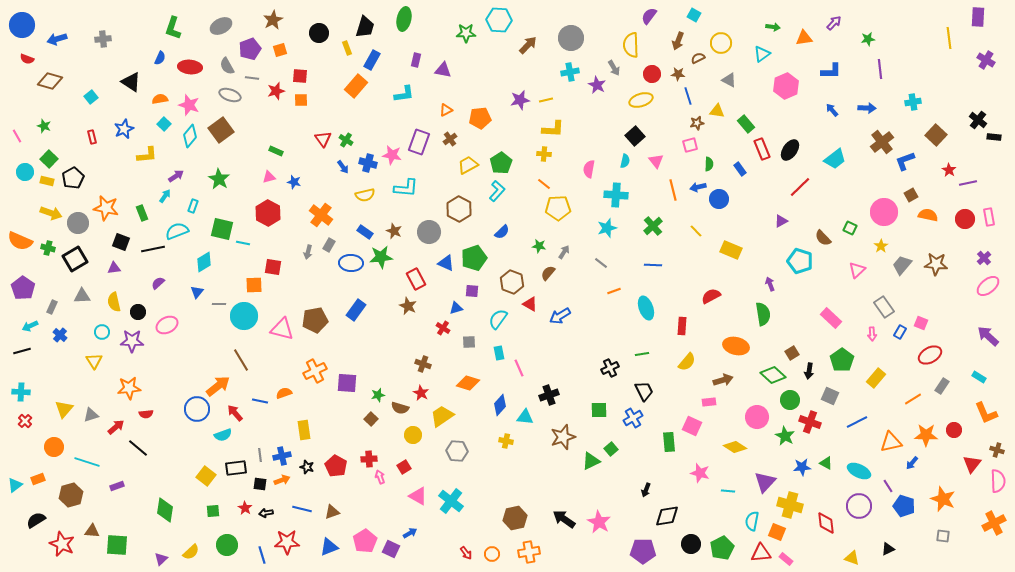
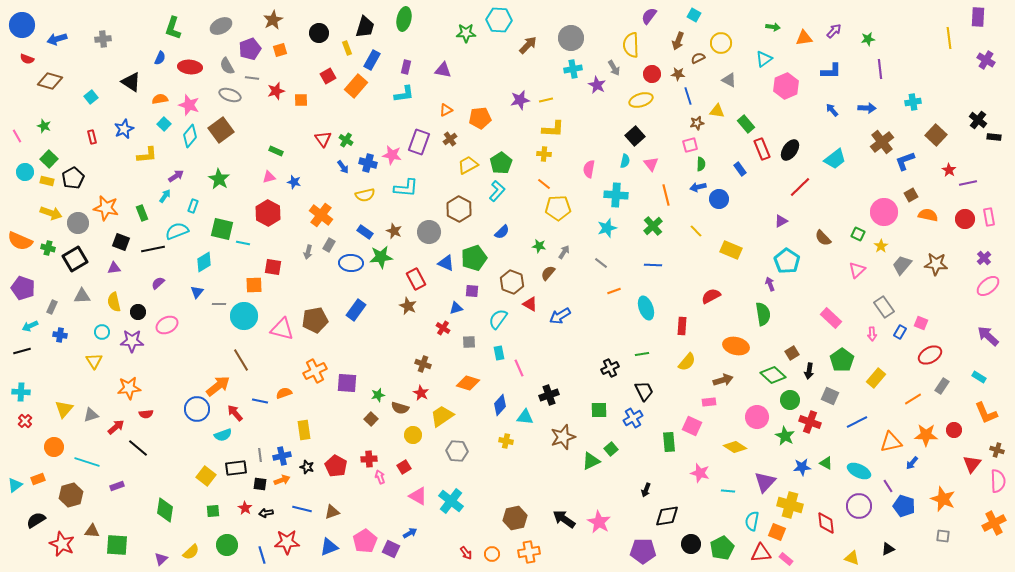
purple arrow at (834, 23): moved 8 px down
cyan triangle at (762, 54): moved 2 px right, 5 px down
purple rectangle at (416, 60): moved 10 px left, 7 px down
cyan cross at (570, 72): moved 3 px right, 3 px up
red square at (300, 76): moved 28 px right; rotated 35 degrees counterclockwise
pink triangle at (656, 161): moved 5 px left, 3 px down
green semicircle at (709, 164): moved 8 px left
orange line at (673, 190): moved 7 px left, 5 px down
green square at (850, 228): moved 8 px right, 6 px down
cyan pentagon at (800, 261): moved 13 px left; rotated 15 degrees clockwise
purple pentagon at (23, 288): rotated 15 degrees counterclockwise
blue cross at (60, 335): rotated 32 degrees counterclockwise
